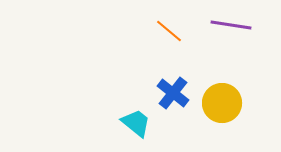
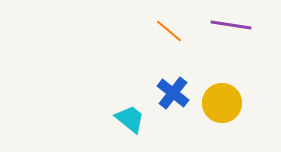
cyan trapezoid: moved 6 px left, 4 px up
